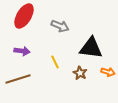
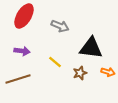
yellow line: rotated 24 degrees counterclockwise
brown star: rotated 24 degrees clockwise
